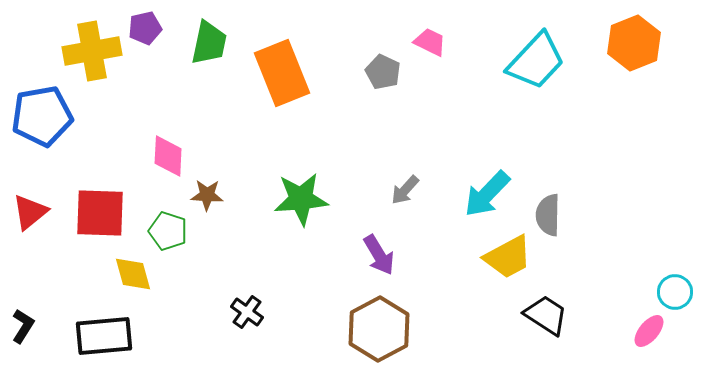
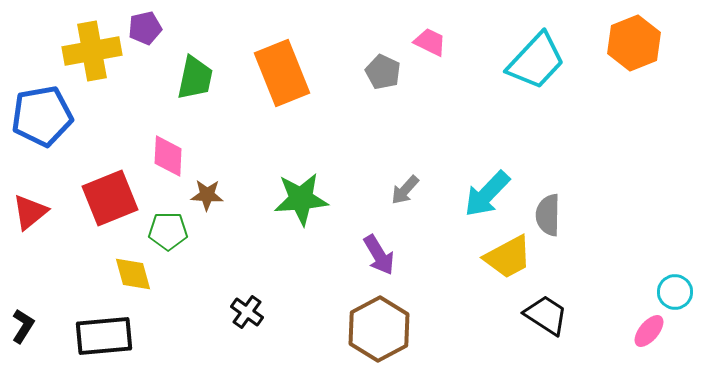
green trapezoid: moved 14 px left, 35 px down
red square: moved 10 px right, 15 px up; rotated 24 degrees counterclockwise
green pentagon: rotated 18 degrees counterclockwise
